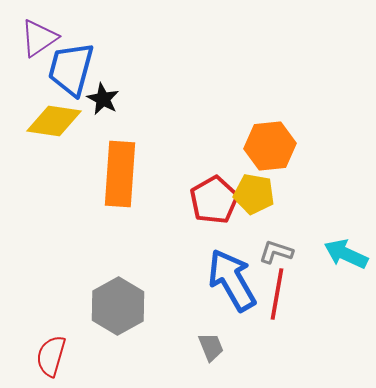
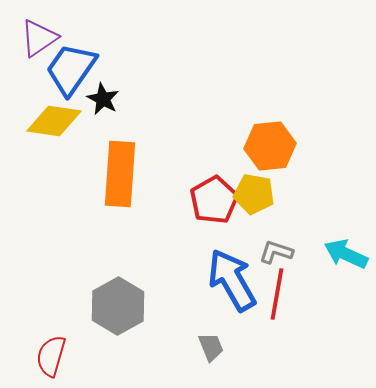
blue trapezoid: rotated 20 degrees clockwise
